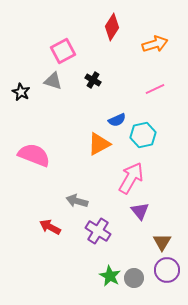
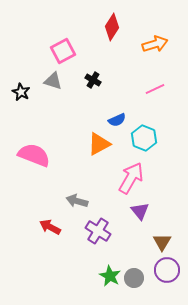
cyan hexagon: moved 1 px right, 3 px down; rotated 25 degrees counterclockwise
